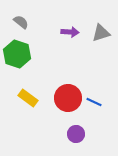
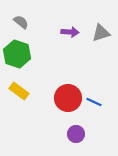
yellow rectangle: moved 9 px left, 7 px up
